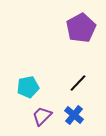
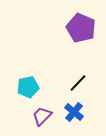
purple pentagon: rotated 20 degrees counterclockwise
blue cross: moved 3 px up
